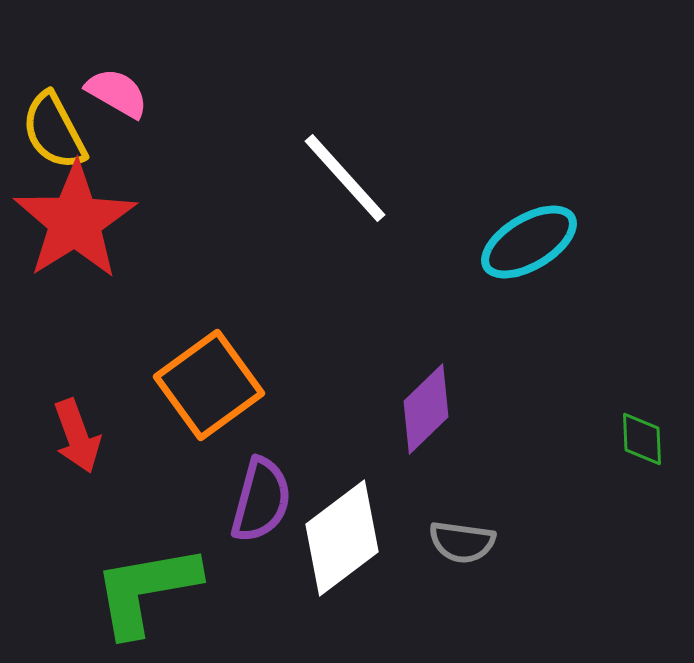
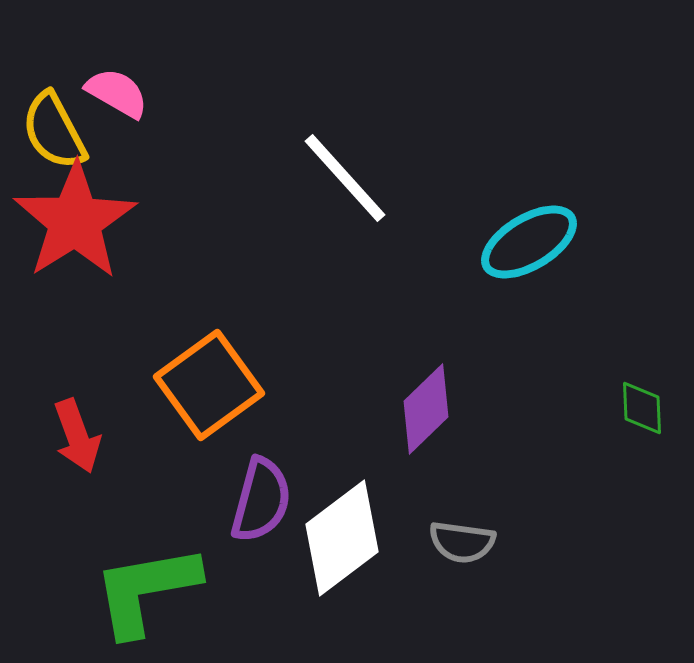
green diamond: moved 31 px up
